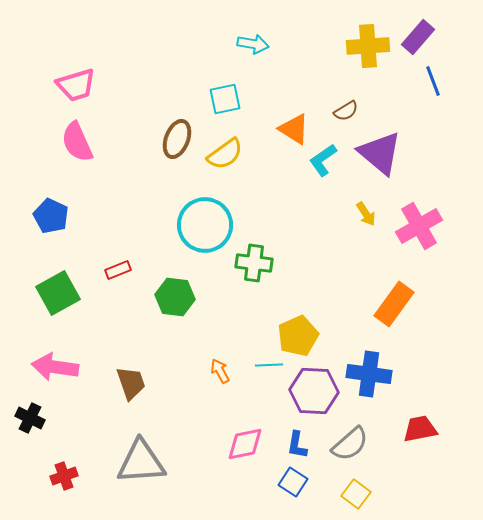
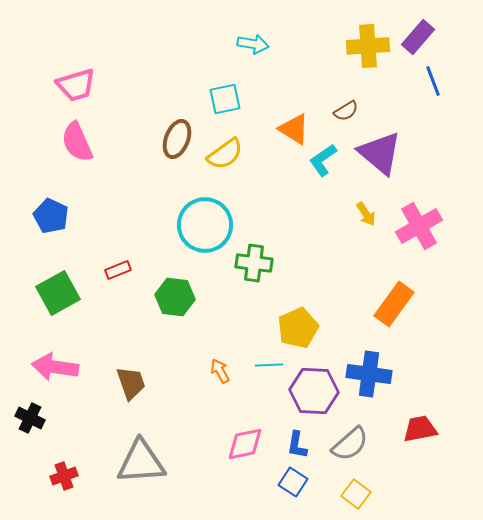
yellow pentagon: moved 8 px up
